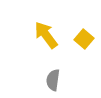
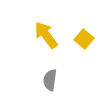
gray semicircle: moved 3 px left
